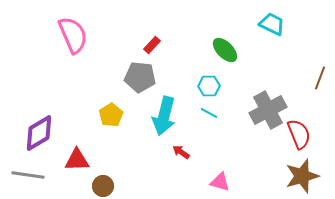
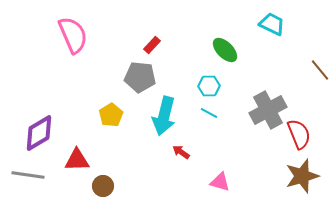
brown line: moved 8 px up; rotated 60 degrees counterclockwise
